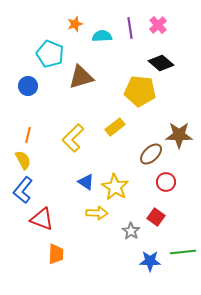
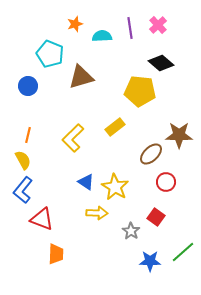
green line: rotated 35 degrees counterclockwise
